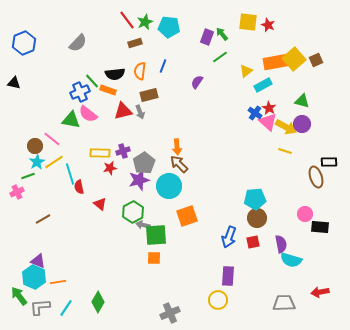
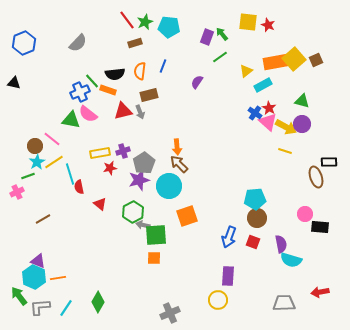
yellow rectangle at (100, 153): rotated 12 degrees counterclockwise
red square at (253, 242): rotated 32 degrees clockwise
orange line at (58, 282): moved 4 px up
